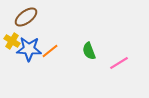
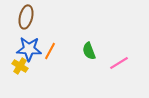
brown ellipse: rotated 40 degrees counterclockwise
yellow cross: moved 8 px right, 25 px down
orange line: rotated 24 degrees counterclockwise
